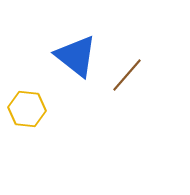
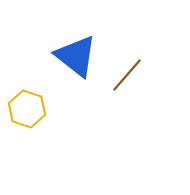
yellow hexagon: rotated 12 degrees clockwise
